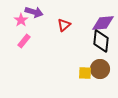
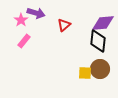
purple arrow: moved 2 px right, 1 px down
black diamond: moved 3 px left
